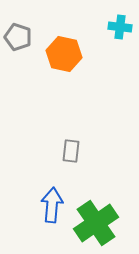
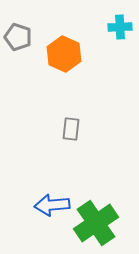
cyan cross: rotated 10 degrees counterclockwise
orange hexagon: rotated 12 degrees clockwise
gray rectangle: moved 22 px up
blue arrow: rotated 100 degrees counterclockwise
